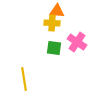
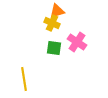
orange triangle: rotated 21 degrees counterclockwise
yellow cross: rotated 21 degrees clockwise
